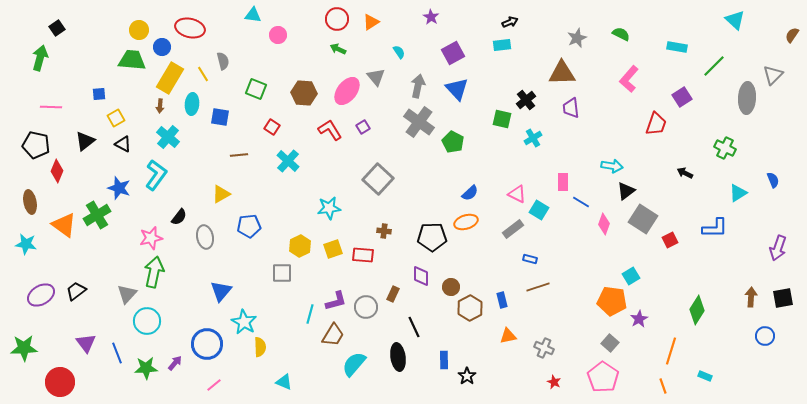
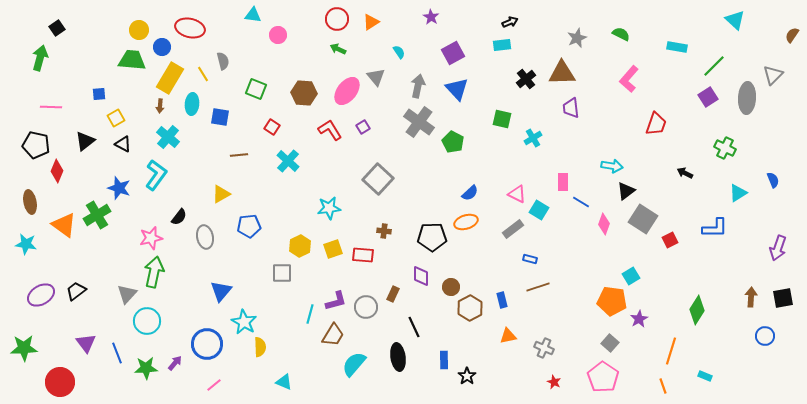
purple square at (682, 97): moved 26 px right
black cross at (526, 100): moved 21 px up
